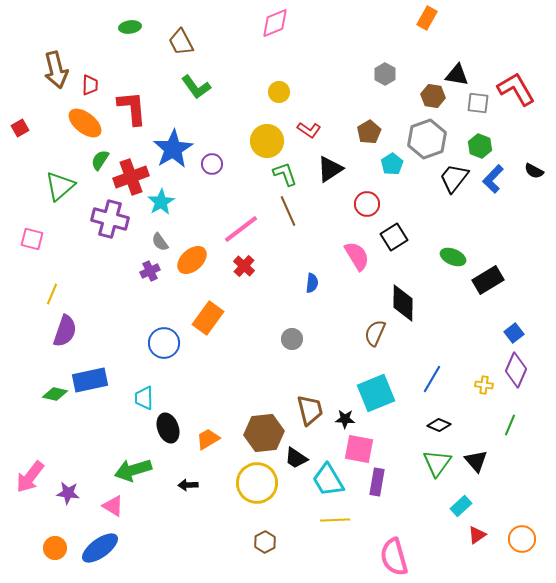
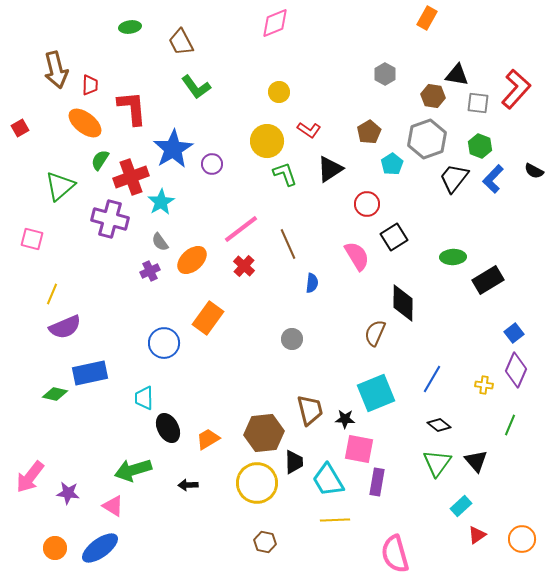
red L-shape at (516, 89): rotated 72 degrees clockwise
brown line at (288, 211): moved 33 px down
green ellipse at (453, 257): rotated 25 degrees counterclockwise
purple semicircle at (65, 331): moved 4 px up; rotated 48 degrees clockwise
blue rectangle at (90, 380): moved 7 px up
black diamond at (439, 425): rotated 15 degrees clockwise
black ellipse at (168, 428): rotated 8 degrees counterclockwise
black trapezoid at (296, 458): moved 2 px left, 4 px down; rotated 125 degrees counterclockwise
brown hexagon at (265, 542): rotated 20 degrees counterclockwise
pink semicircle at (394, 557): moved 1 px right, 3 px up
